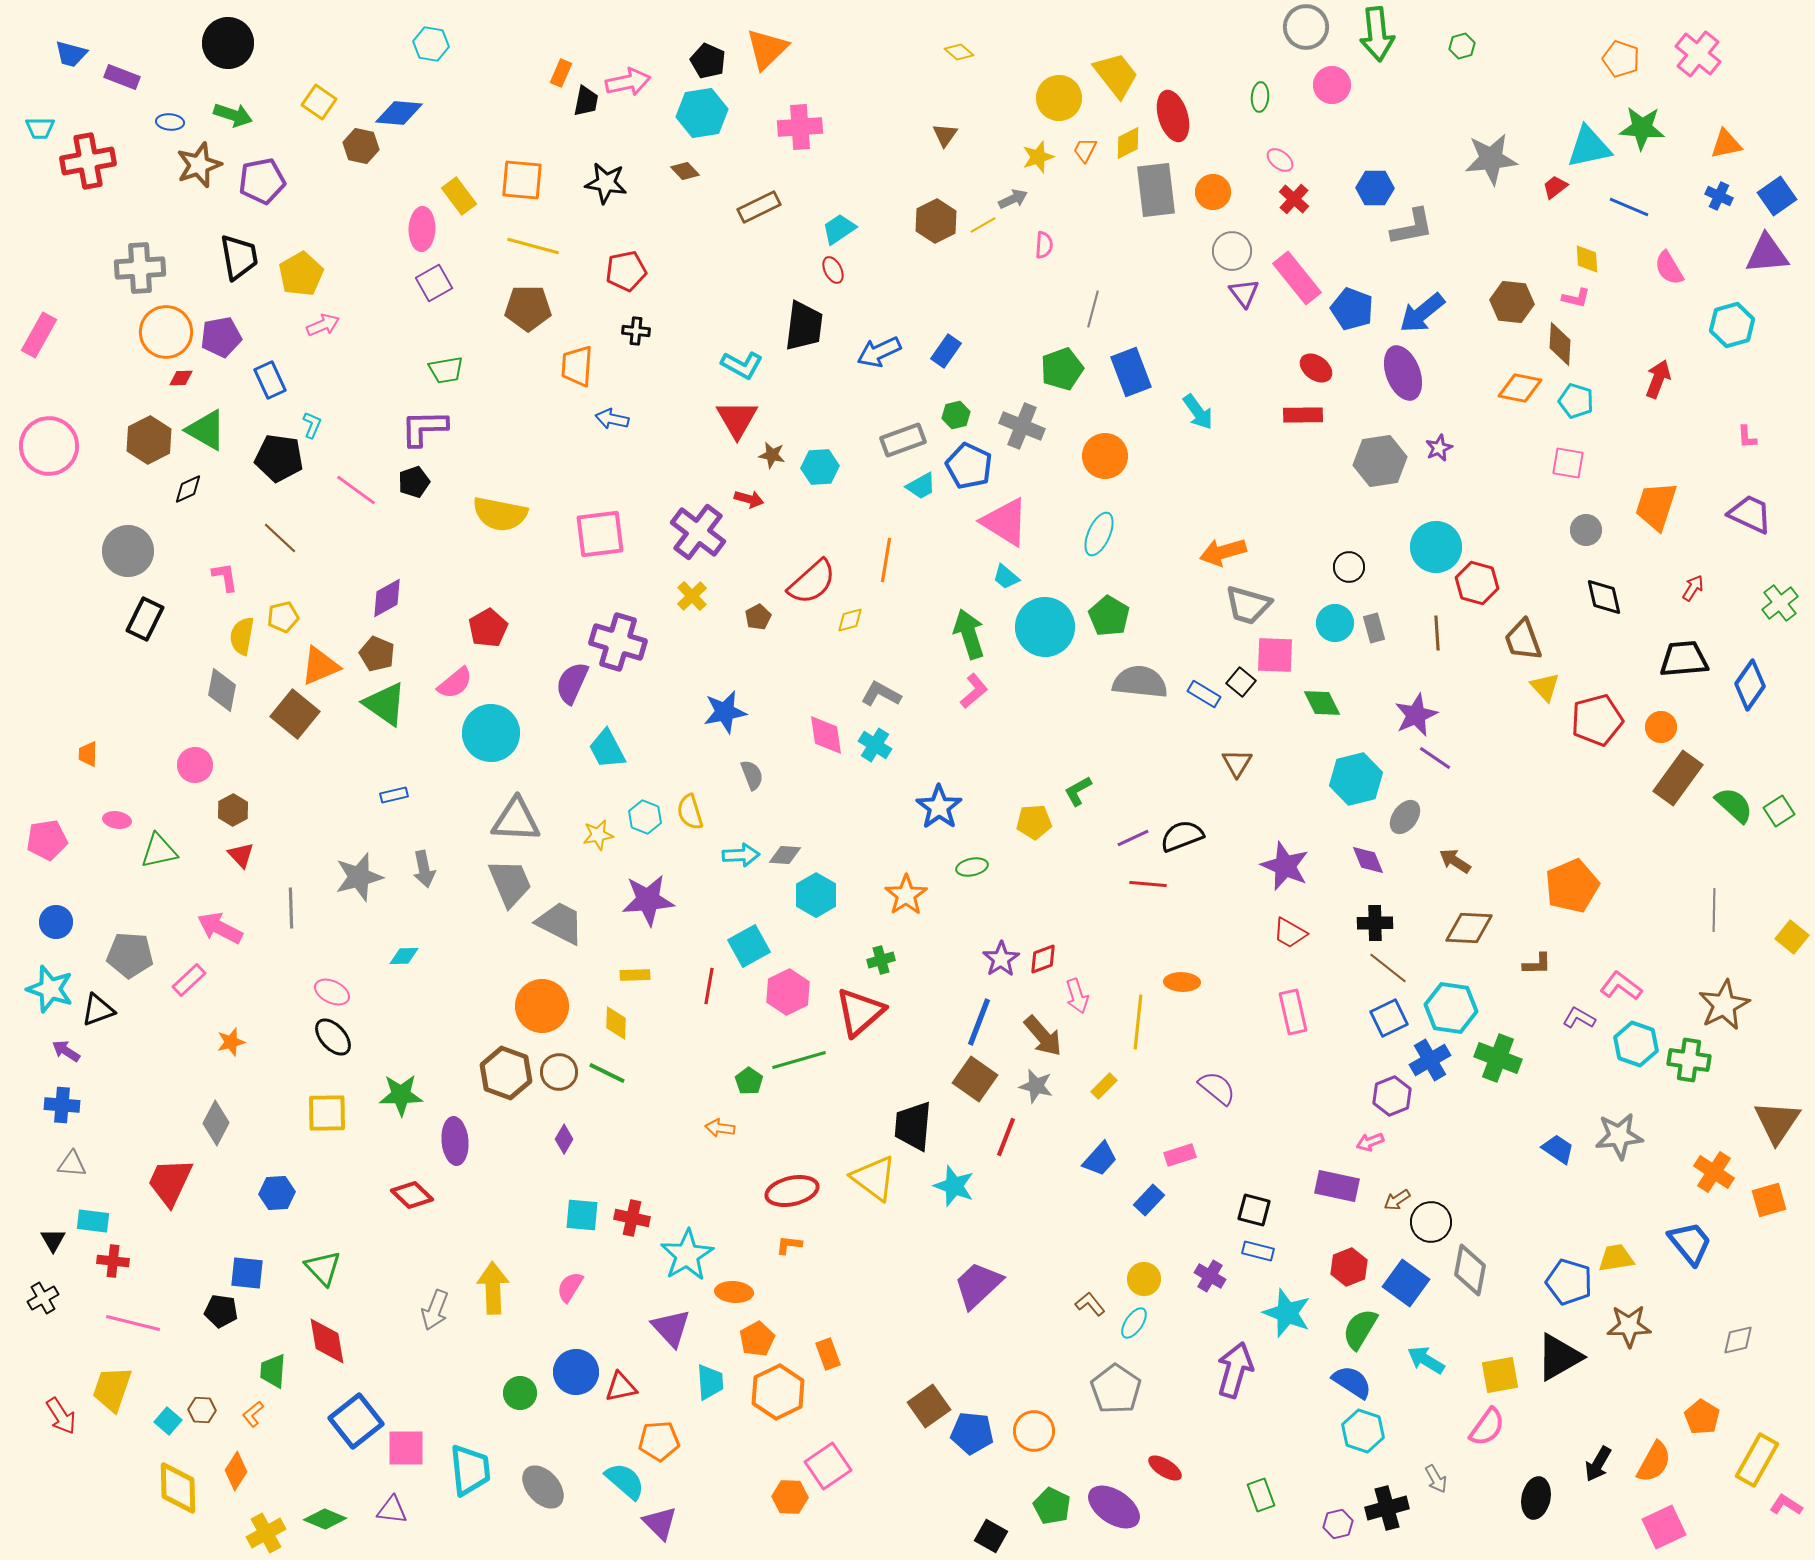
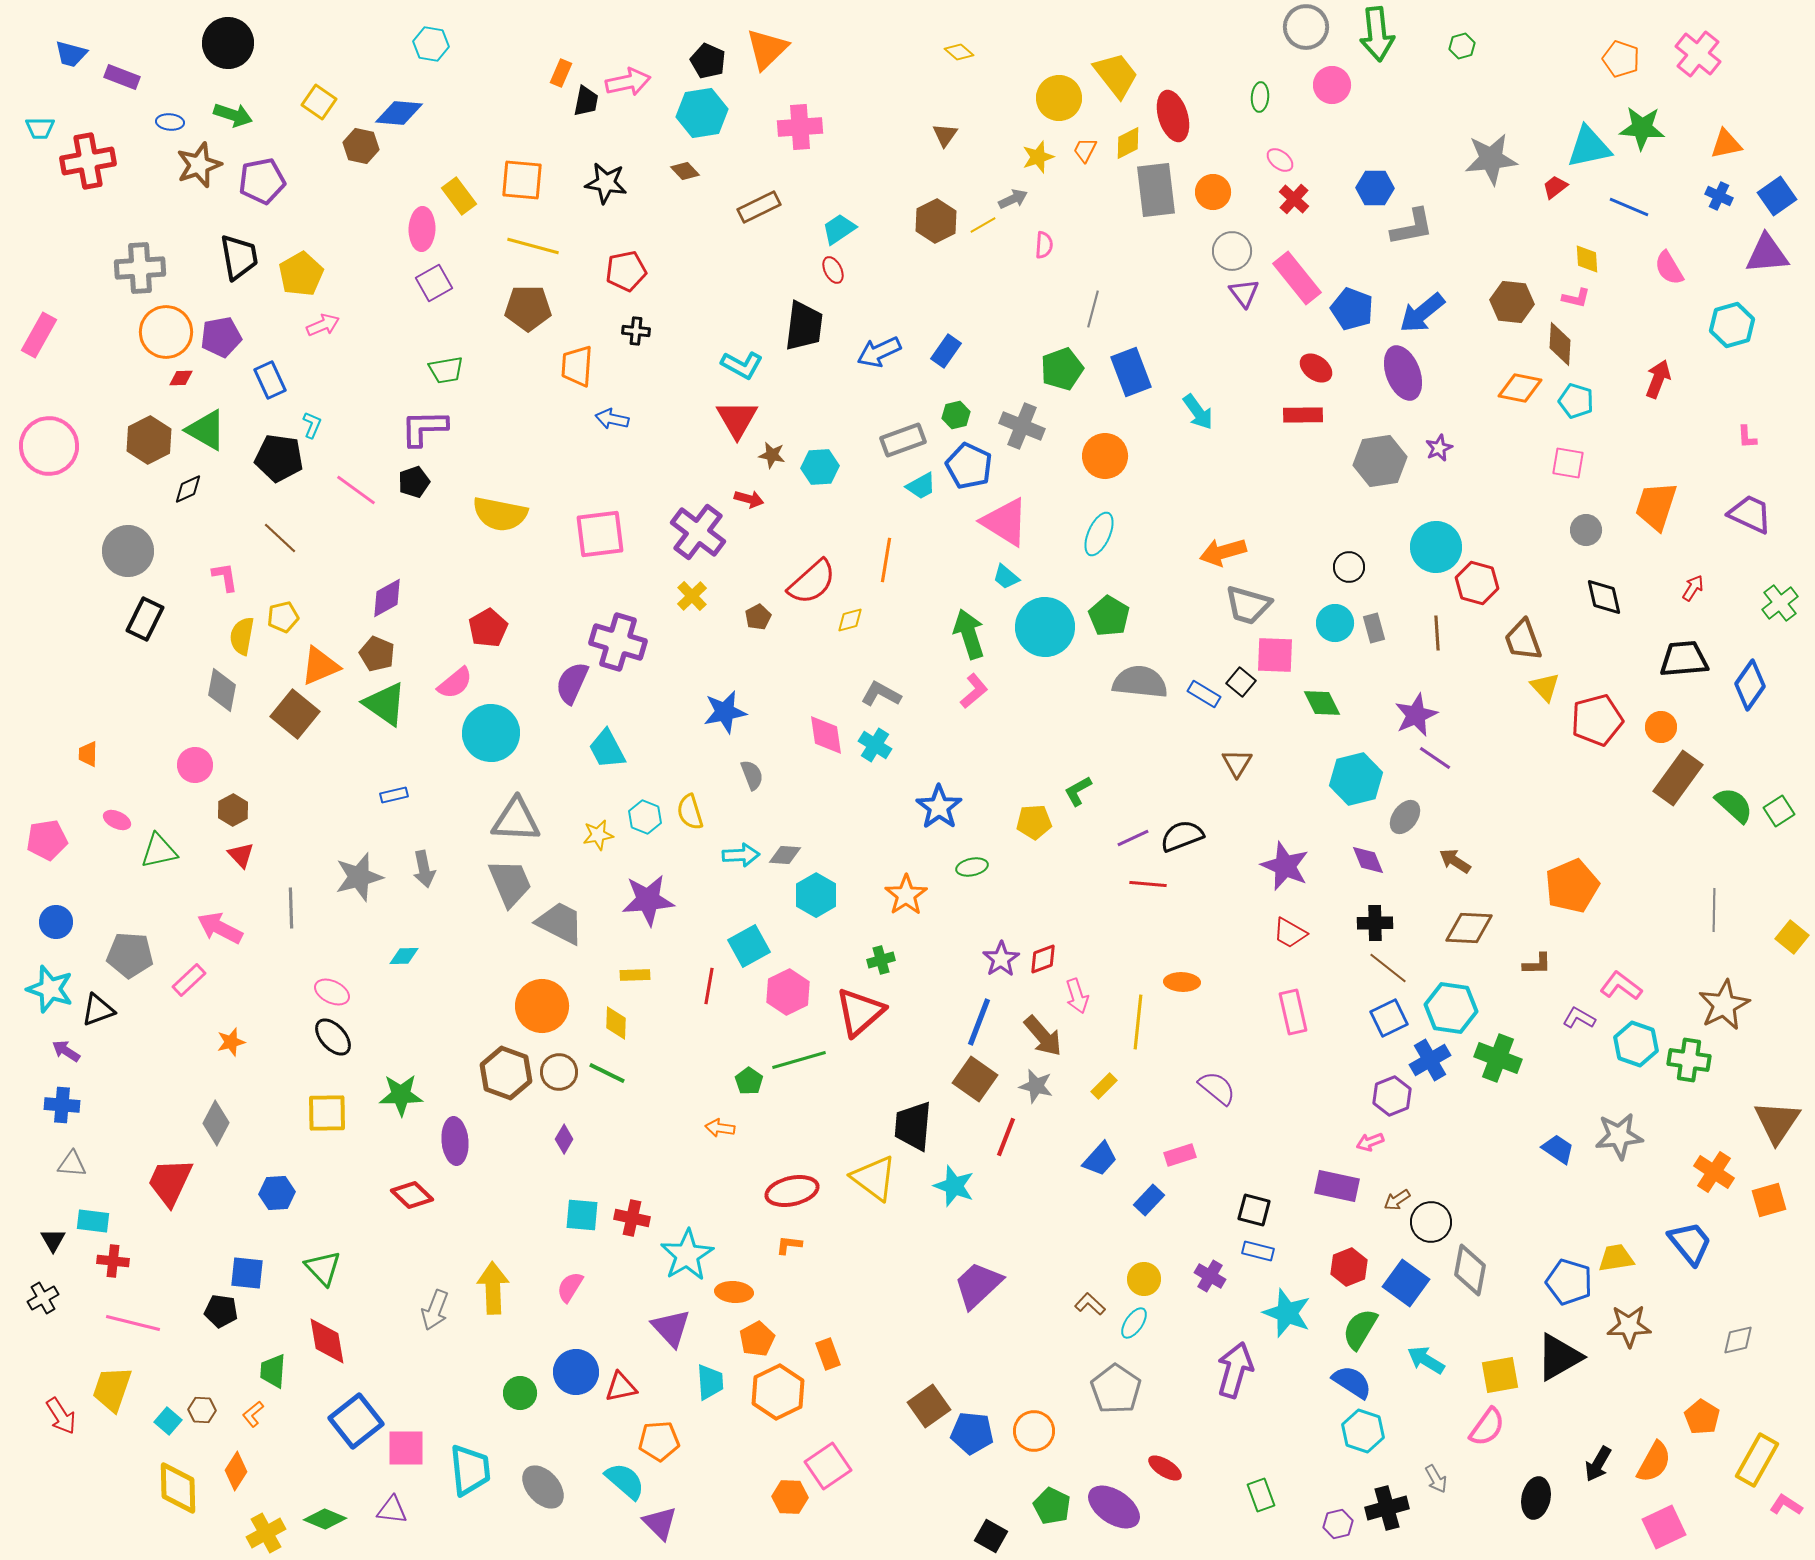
pink ellipse at (117, 820): rotated 16 degrees clockwise
brown L-shape at (1090, 1304): rotated 8 degrees counterclockwise
